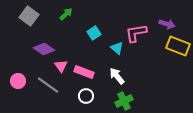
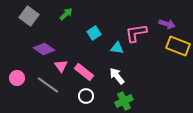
cyan triangle: rotated 32 degrees counterclockwise
pink rectangle: rotated 18 degrees clockwise
pink circle: moved 1 px left, 3 px up
